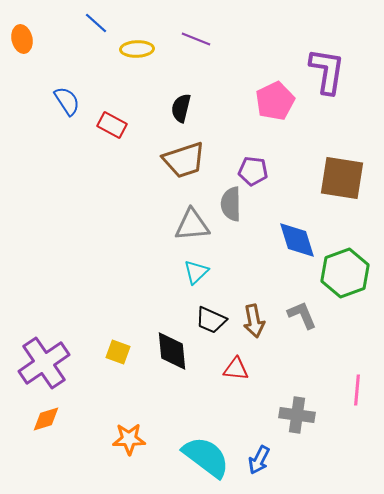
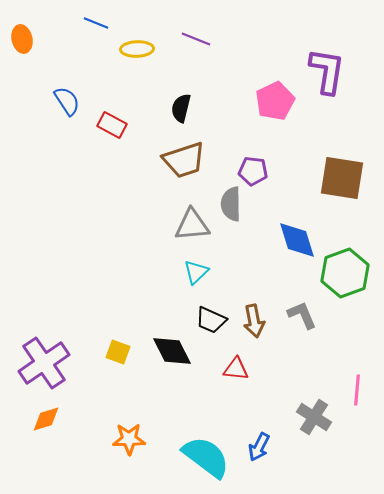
blue line: rotated 20 degrees counterclockwise
black diamond: rotated 21 degrees counterclockwise
gray cross: moved 17 px right, 2 px down; rotated 24 degrees clockwise
blue arrow: moved 13 px up
